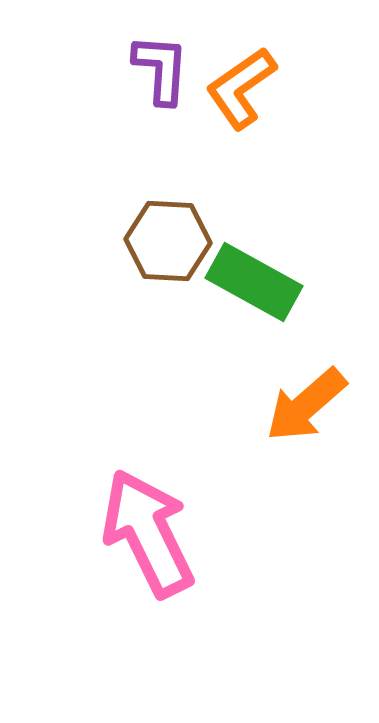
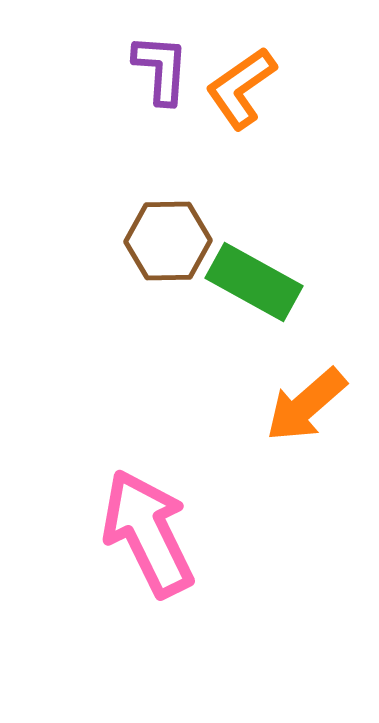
brown hexagon: rotated 4 degrees counterclockwise
